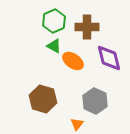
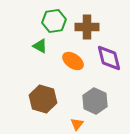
green hexagon: rotated 15 degrees clockwise
green triangle: moved 14 px left
